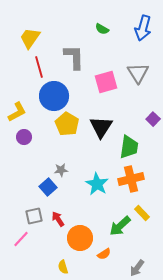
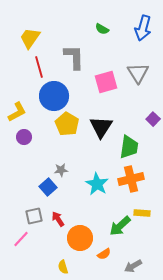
yellow rectangle: rotated 42 degrees counterclockwise
gray arrow: moved 4 px left, 2 px up; rotated 24 degrees clockwise
